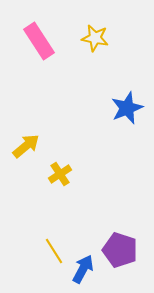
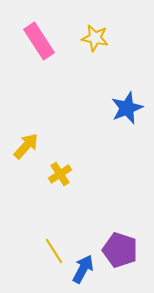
yellow arrow: rotated 8 degrees counterclockwise
